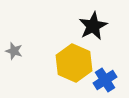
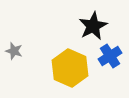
yellow hexagon: moved 4 px left, 5 px down
blue cross: moved 5 px right, 24 px up
